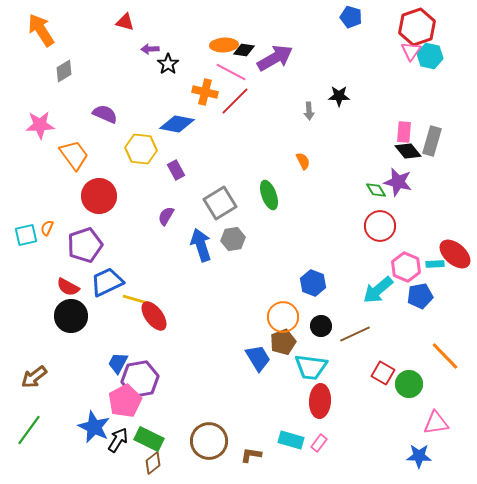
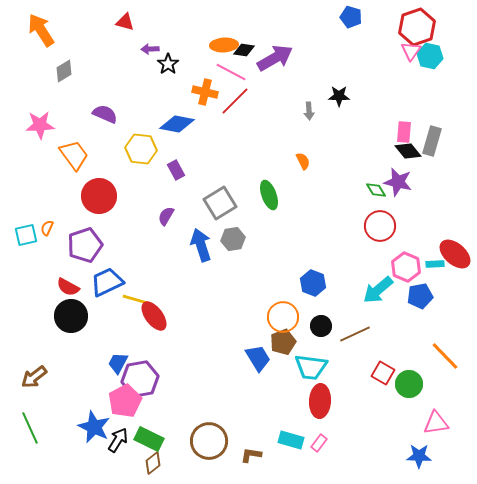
green line at (29, 430): moved 1 px right, 2 px up; rotated 60 degrees counterclockwise
